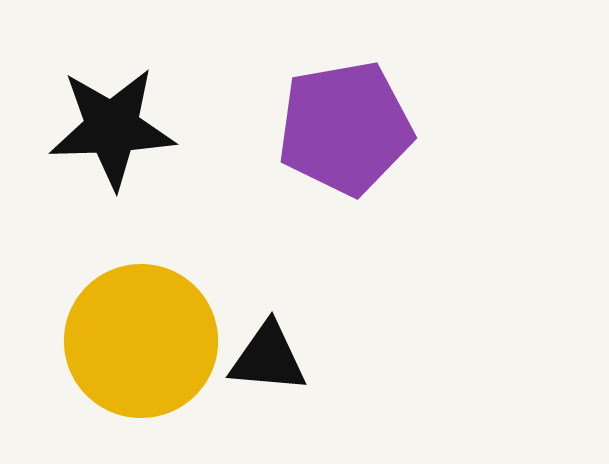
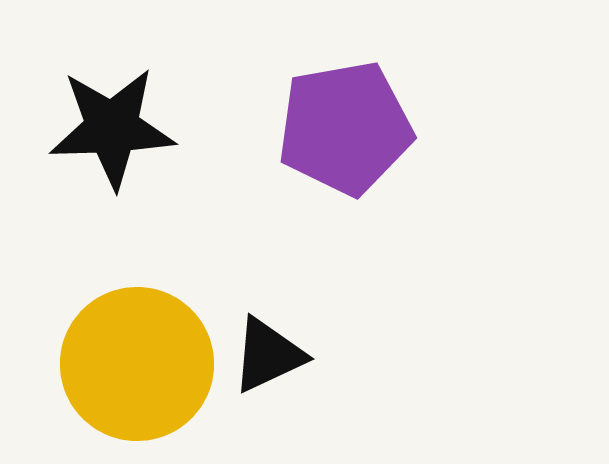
yellow circle: moved 4 px left, 23 px down
black triangle: moved 3 px up; rotated 30 degrees counterclockwise
